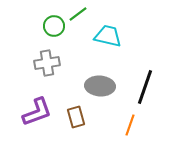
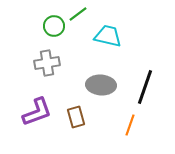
gray ellipse: moved 1 px right, 1 px up
